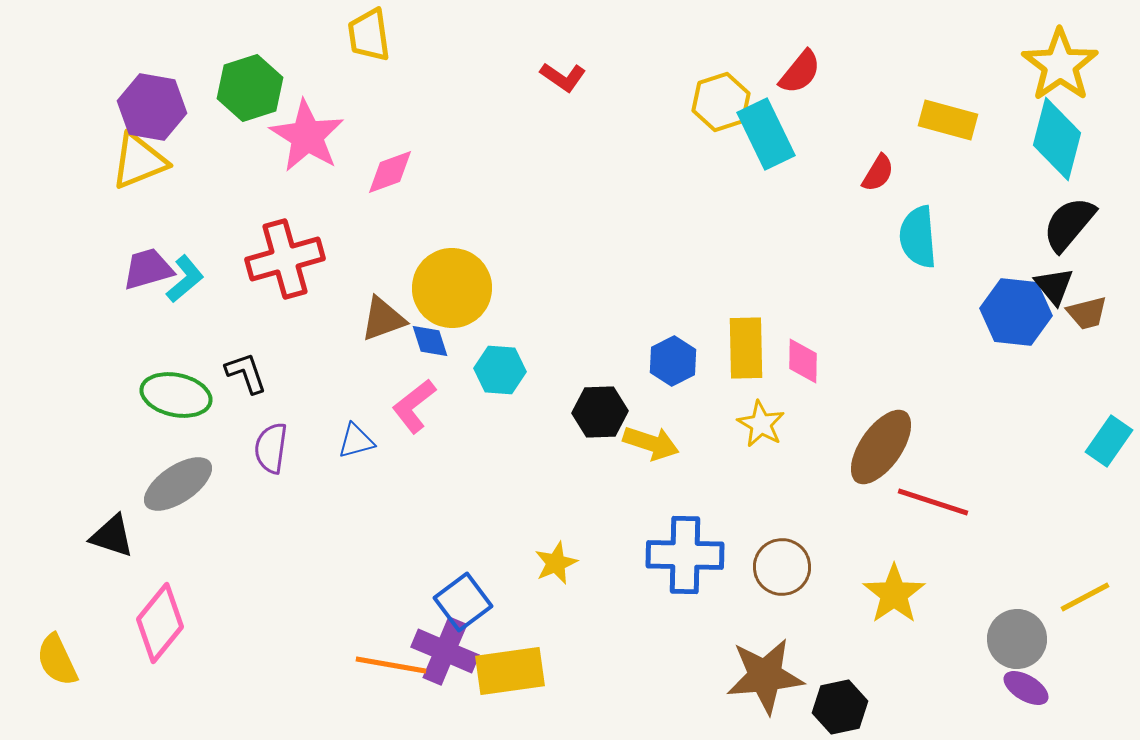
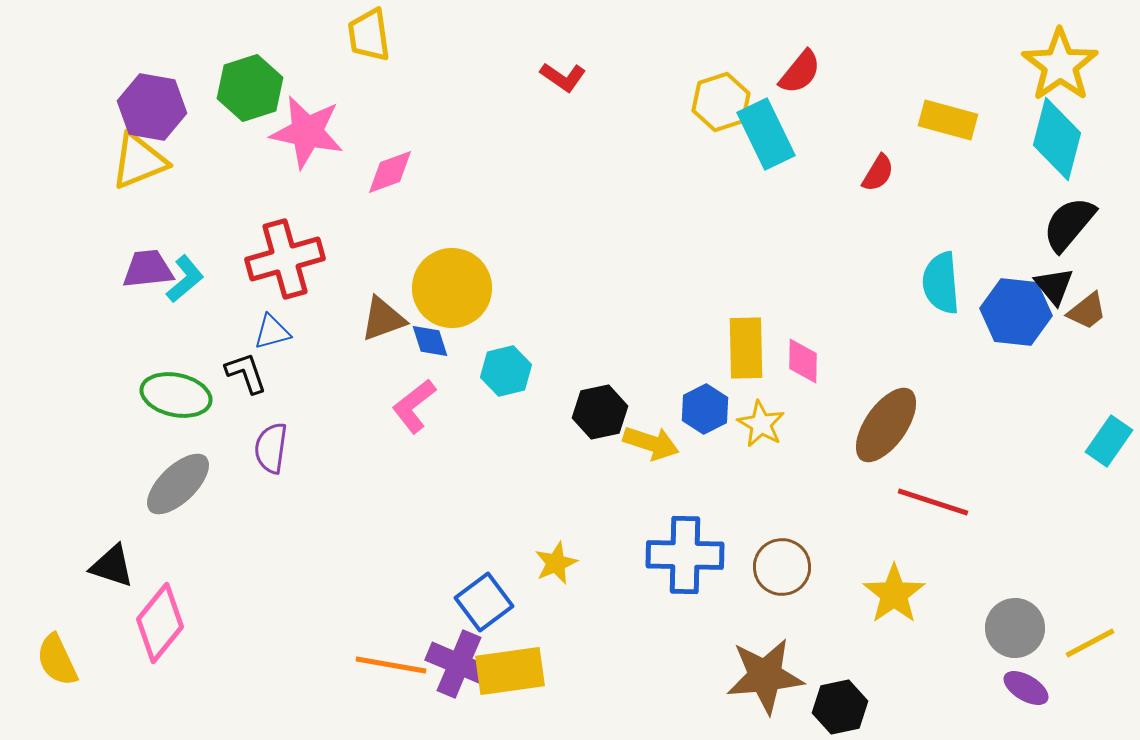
pink star at (307, 136): moved 4 px up; rotated 20 degrees counterclockwise
cyan semicircle at (918, 237): moved 23 px right, 46 px down
purple trapezoid at (148, 269): rotated 10 degrees clockwise
brown trapezoid at (1087, 313): moved 2 px up; rotated 24 degrees counterclockwise
blue hexagon at (673, 361): moved 32 px right, 48 px down
cyan hexagon at (500, 370): moved 6 px right, 1 px down; rotated 18 degrees counterclockwise
black hexagon at (600, 412): rotated 10 degrees counterclockwise
blue triangle at (356, 441): moved 84 px left, 109 px up
brown ellipse at (881, 447): moved 5 px right, 22 px up
gray ellipse at (178, 484): rotated 10 degrees counterclockwise
black triangle at (112, 536): moved 30 px down
yellow line at (1085, 597): moved 5 px right, 46 px down
blue square at (463, 602): moved 21 px right
gray circle at (1017, 639): moved 2 px left, 11 px up
purple cross at (445, 651): moved 14 px right, 13 px down
